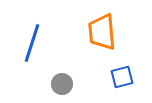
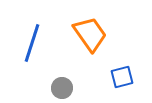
orange trapezoid: moved 12 px left, 2 px down; rotated 150 degrees clockwise
gray circle: moved 4 px down
